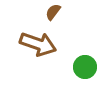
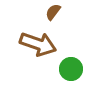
green circle: moved 14 px left, 2 px down
